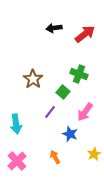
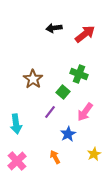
blue star: moved 2 px left; rotated 21 degrees clockwise
